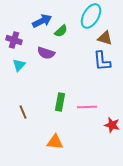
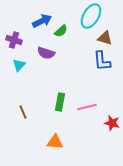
pink line: rotated 12 degrees counterclockwise
red star: moved 2 px up
